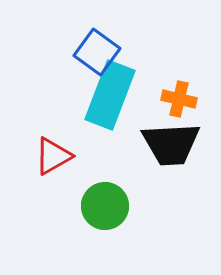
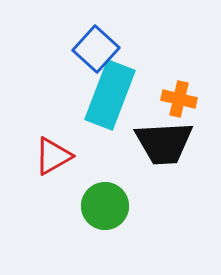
blue square: moved 1 px left, 3 px up; rotated 6 degrees clockwise
black trapezoid: moved 7 px left, 1 px up
